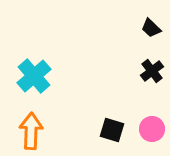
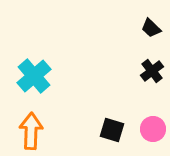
pink circle: moved 1 px right
